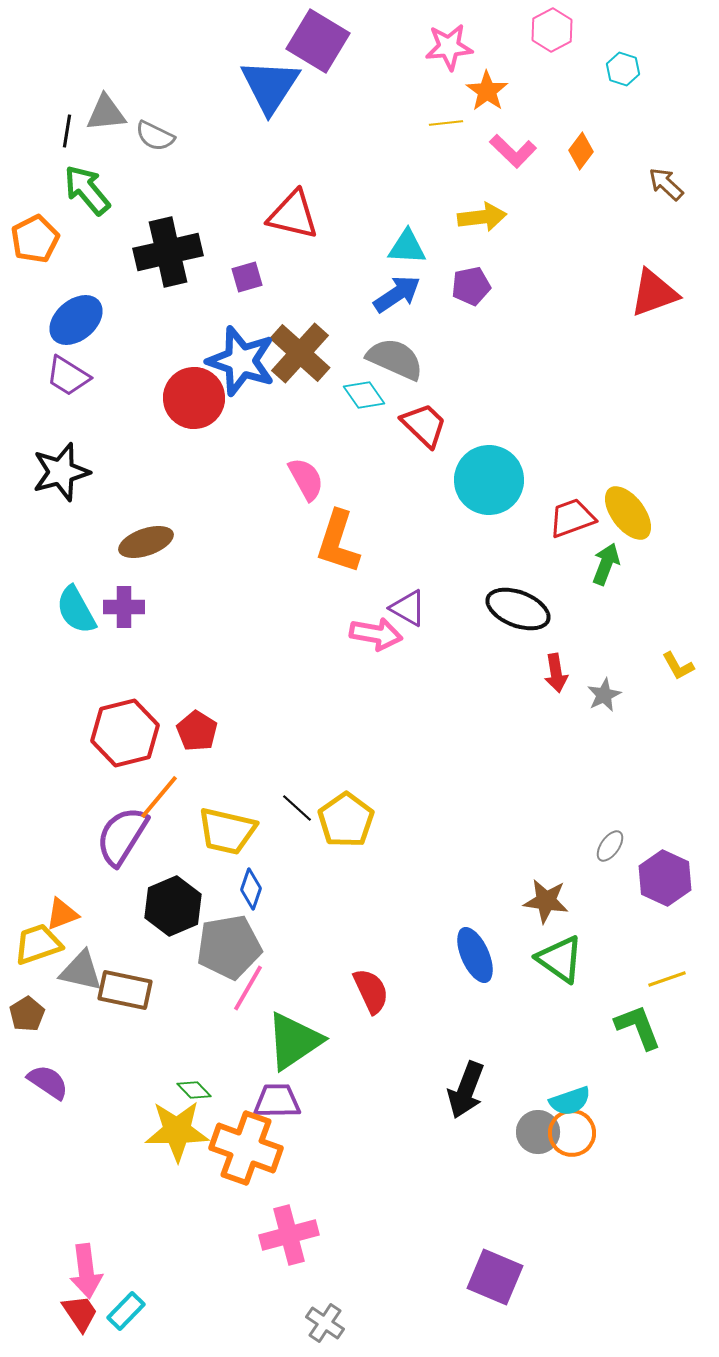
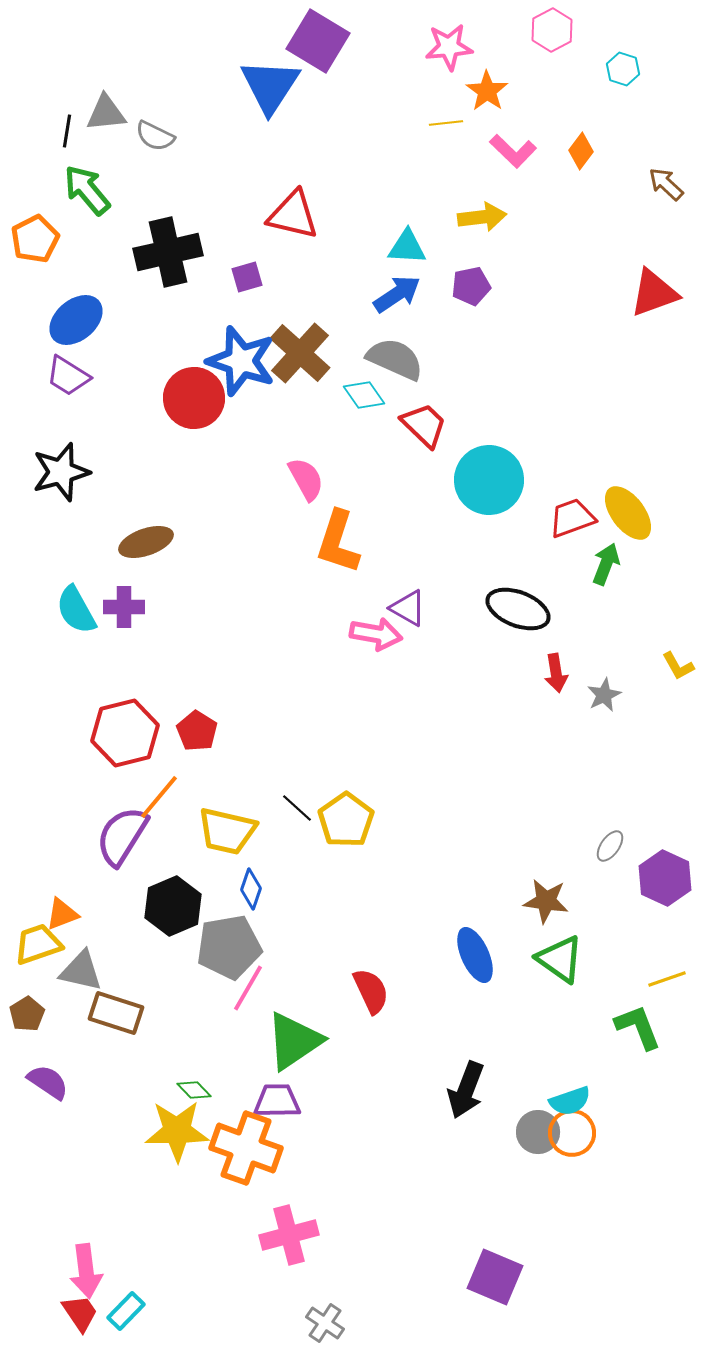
brown rectangle at (125, 990): moved 9 px left, 23 px down; rotated 6 degrees clockwise
